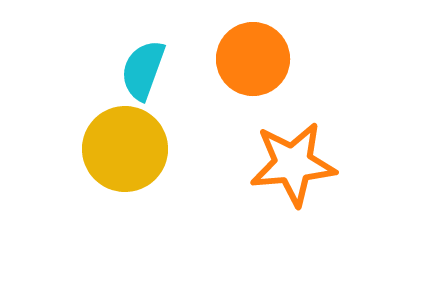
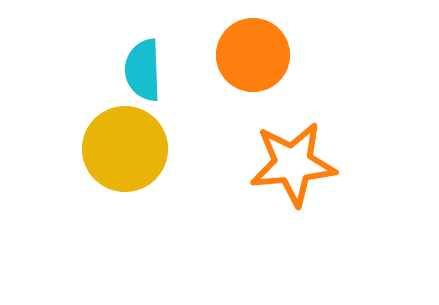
orange circle: moved 4 px up
cyan semicircle: rotated 22 degrees counterclockwise
